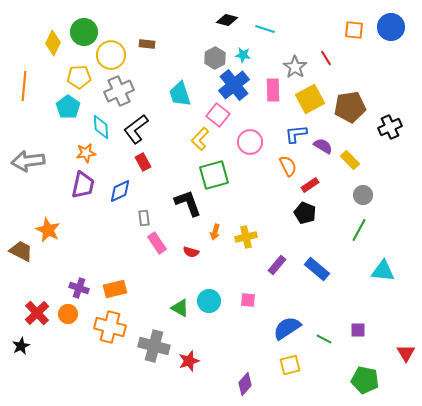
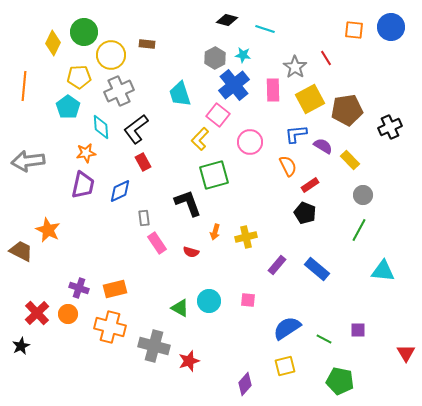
brown pentagon at (350, 107): moved 3 px left, 3 px down
yellow square at (290, 365): moved 5 px left, 1 px down
green pentagon at (365, 380): moved 25 px left, 1 px down
